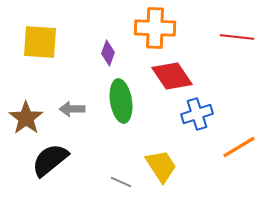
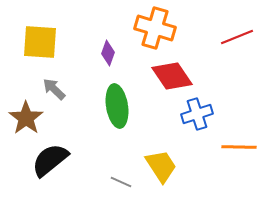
orange cross: rotated 15 degrees clockwise
red line: rotated 28 degrees counterclockwise
green ellipse: moved 4 px left, 5 px down
gray arrow: moved 18 px left, 20 px up; rotated 45 degrees clockwise
orange line: rotated 32 degrees clockwise
